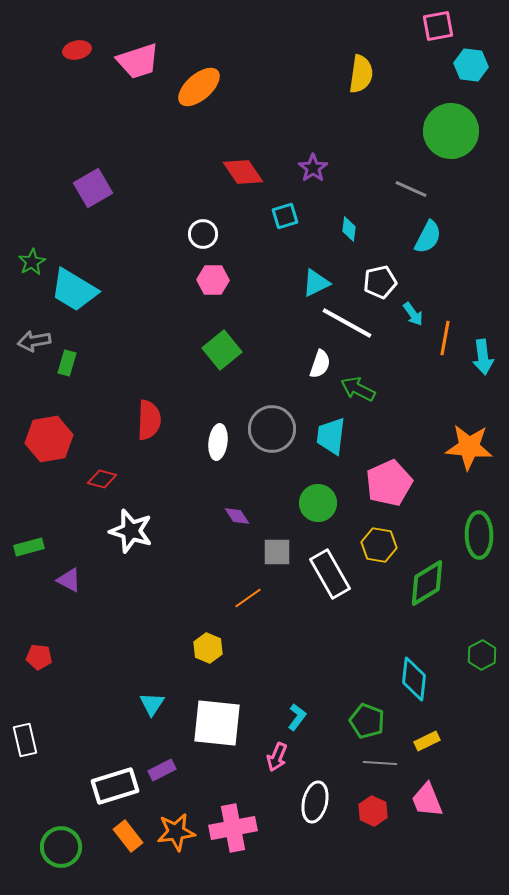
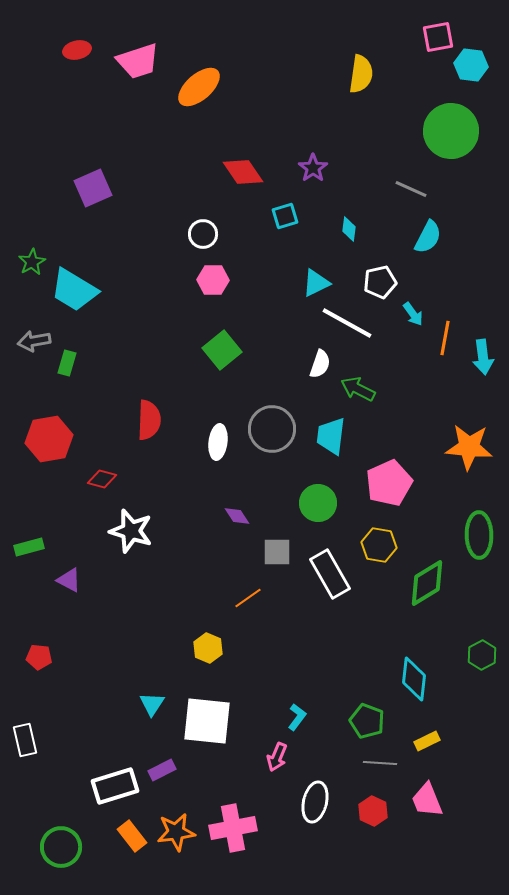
pink square at (438, 26): moved 11 px down
purple square at (93, 188): rotated 6 degrees clockwise
white square at (217, 723): moved 10 px left, 2 px up
orange rectangle at (128, 836): moved 4 px right
